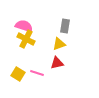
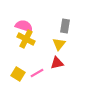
yellow triangle: rotated 32 degrees counterclockwise
pink line: rotated 48 degrees counterclockwise
